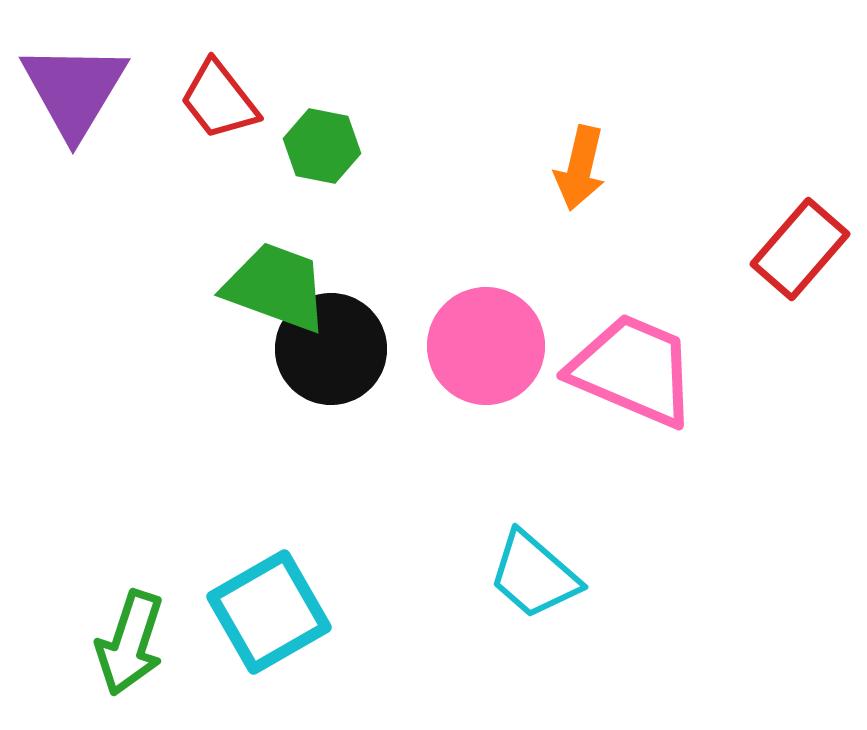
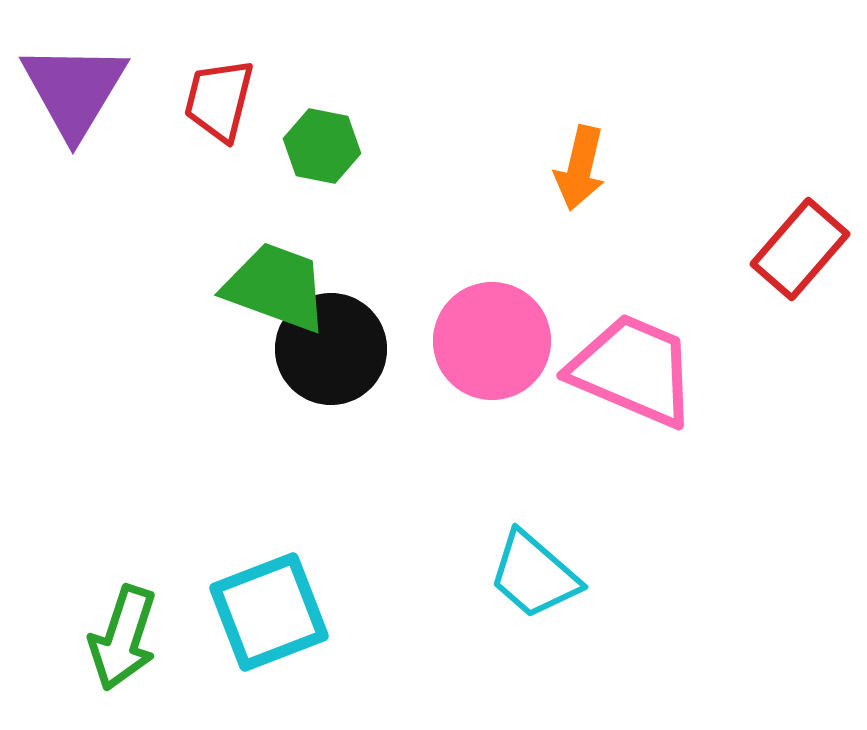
red trapezoid: rotated 52 degrees clockwise
pink circle: moved 6 px right, 5 px up
cyan square: rotated 9 degrees clockwise
green arrow: moved 7 px left, 5 px up
